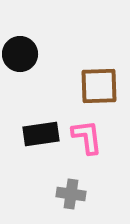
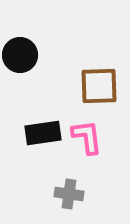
black circle: moved 1 px down
black rectangle: moved 2 px right, 1 px up
gray cross: moved 2 px left
